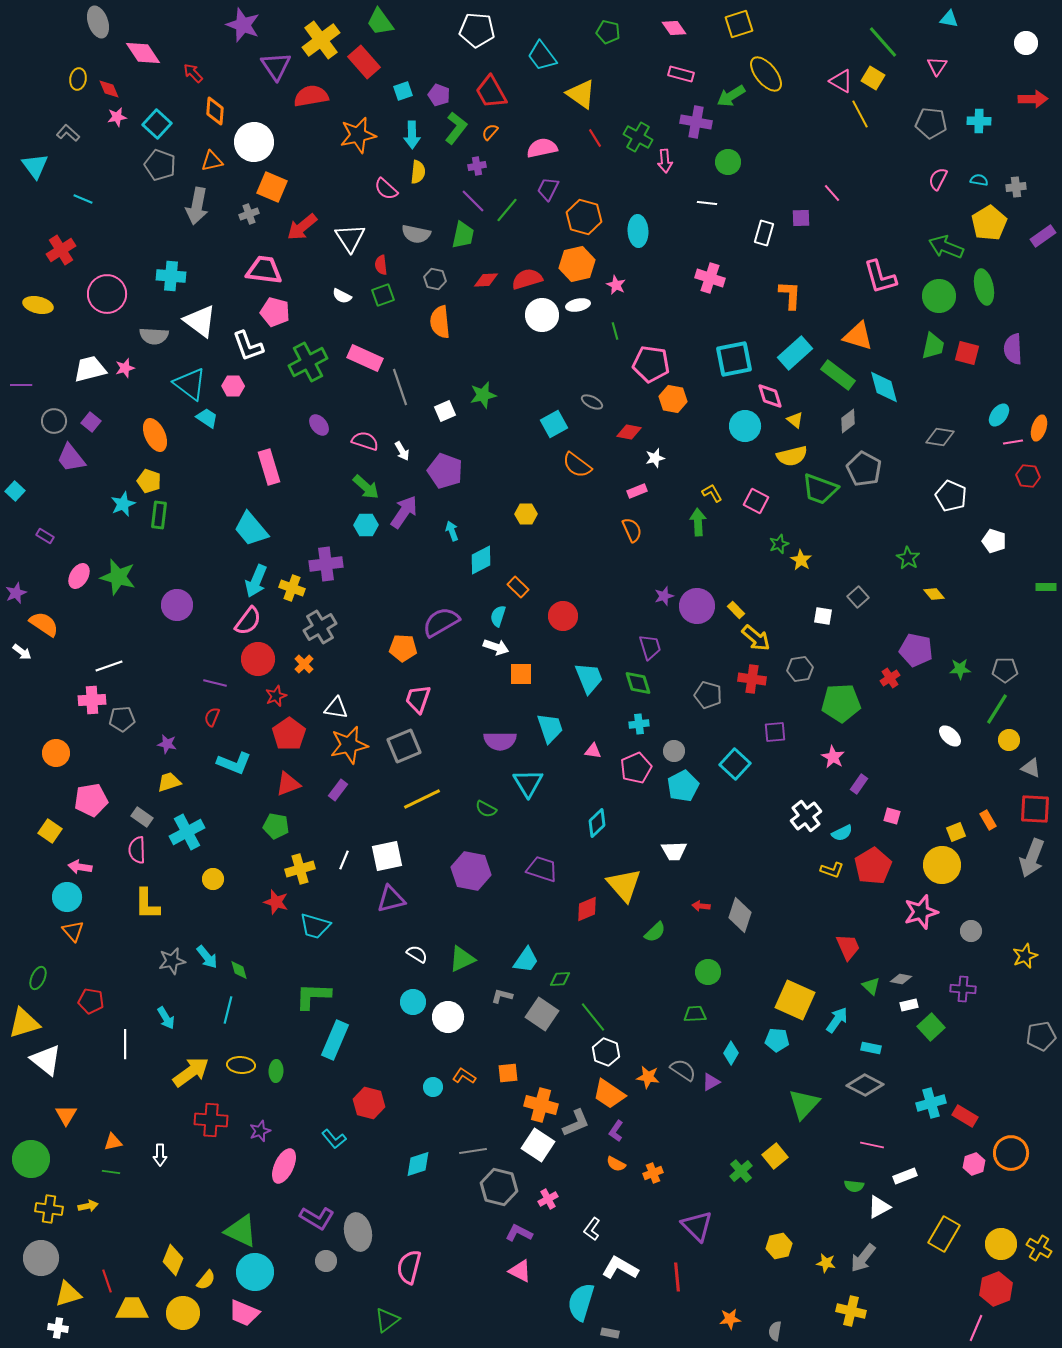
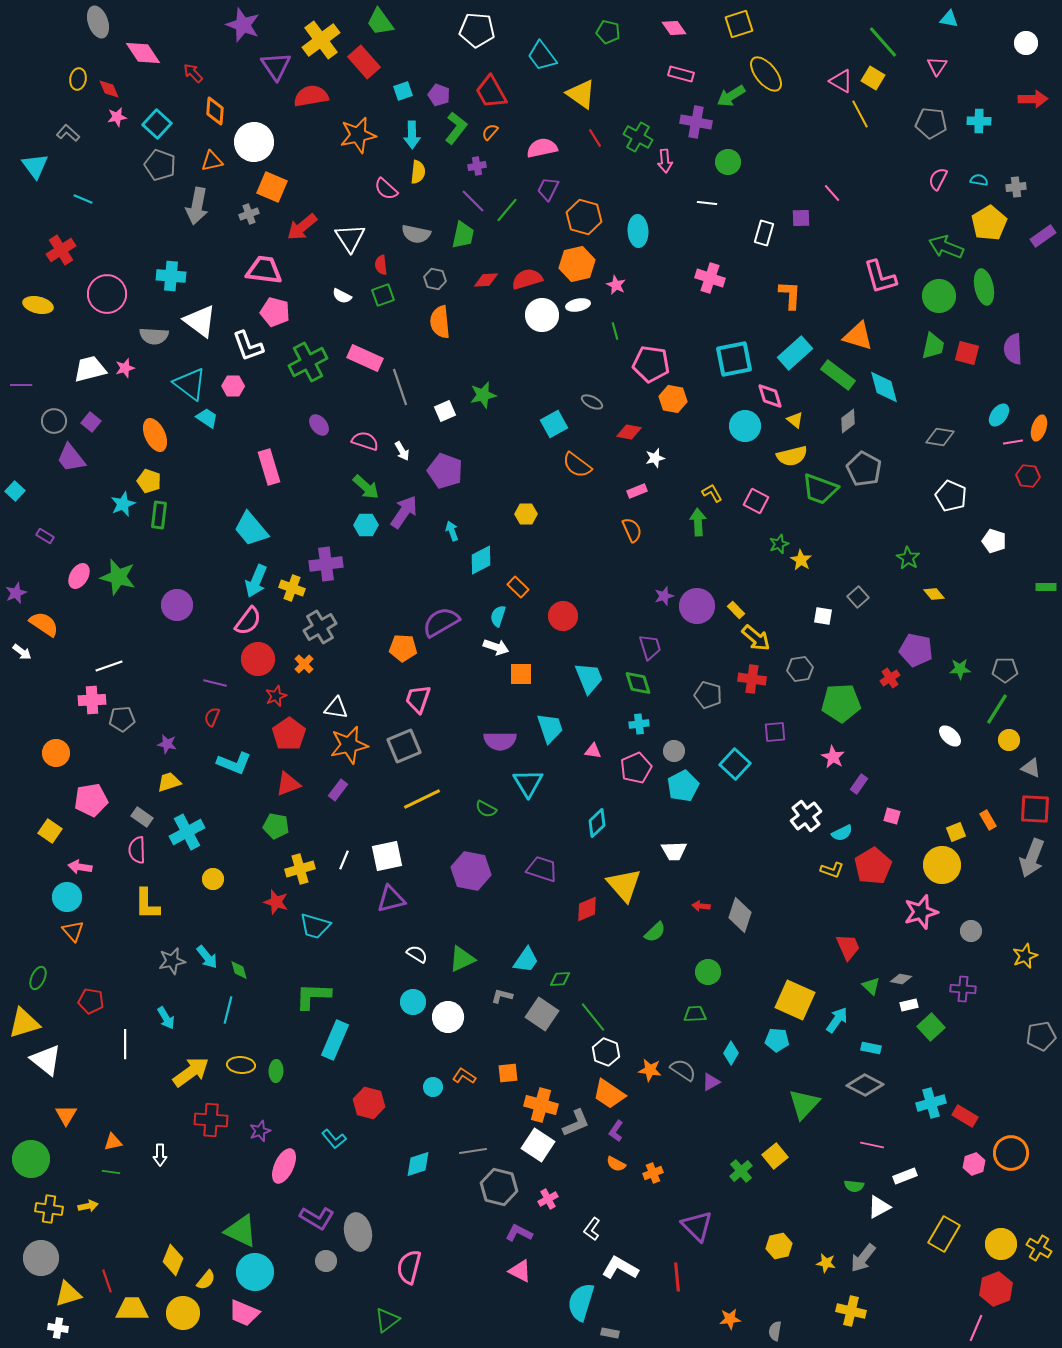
orange star at (648, 1077): moved 2 px right, 7 px up
